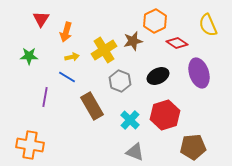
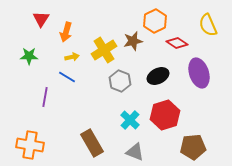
brown rectangle: moved 37 px down
